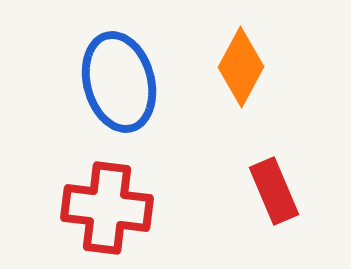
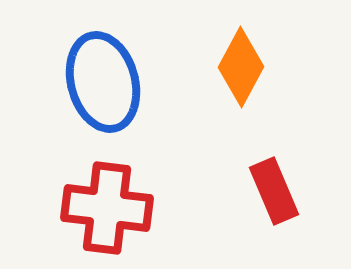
blue ellipse: moved 16 px left
